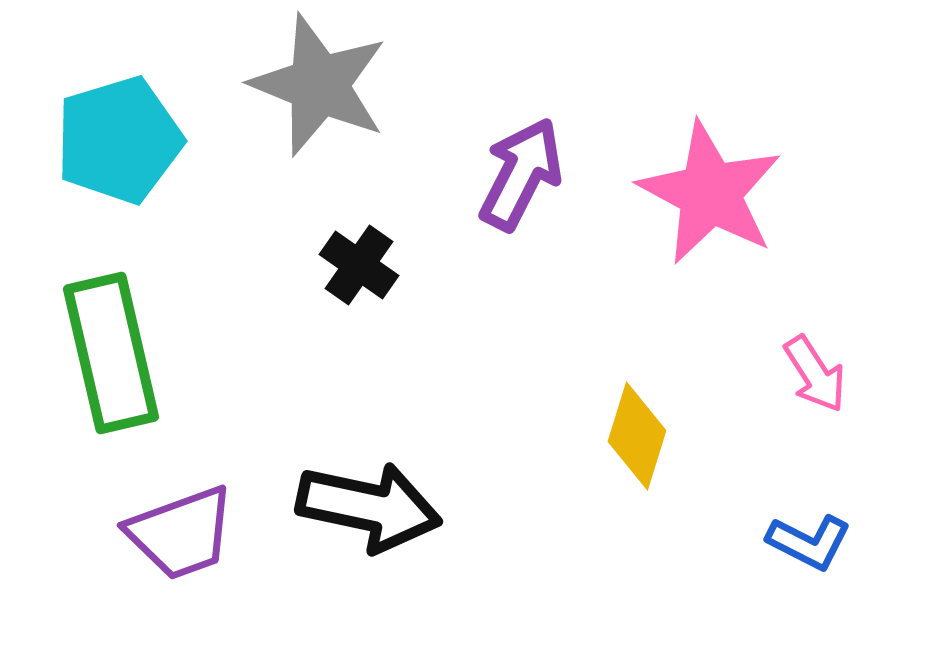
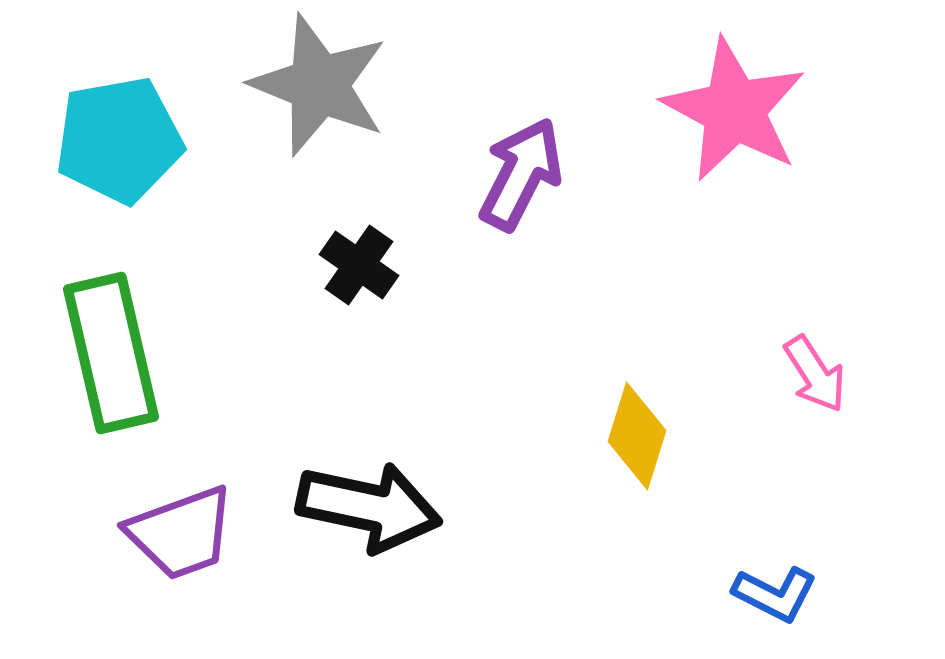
cyan pentagon: rotated 7 degrees clockwise
pink star: moved 24 px right, 83 px up
blue L-shape: moved 34 px left, 52 px down
